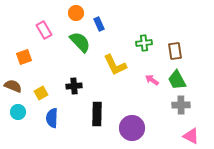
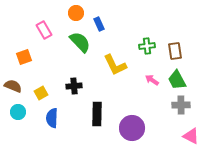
green cross: moved 3 px right, 3 px down
